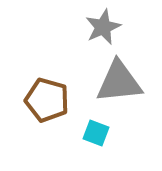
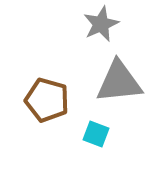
gray star: moved 2 px left, 3 px up
cyan square: moved 1 px down
